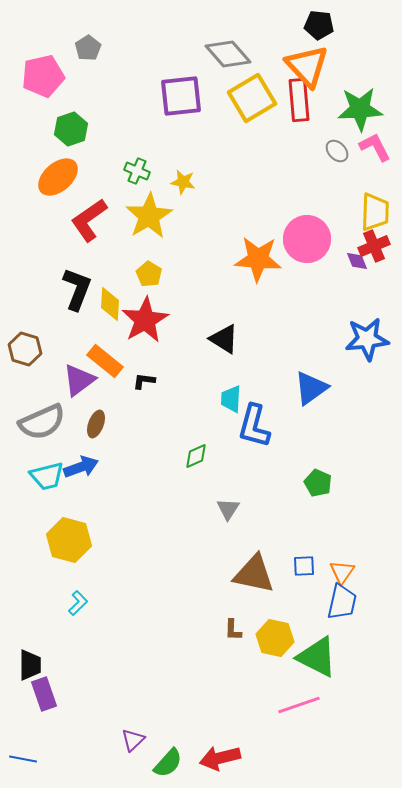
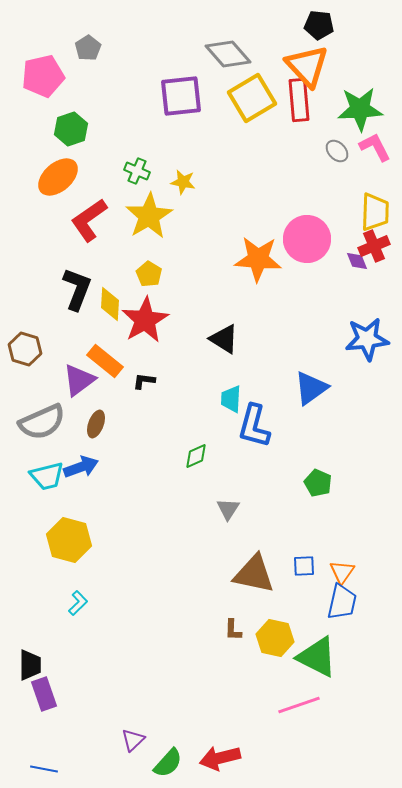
blue line at (23, 759): moved 21 px right, 10 px down
